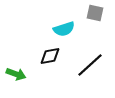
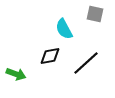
gray square: moved 1 px down
cyan semicircle: rotated 80 degrees clockwise
black line: moved 4 px left, 2 px up
